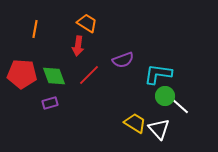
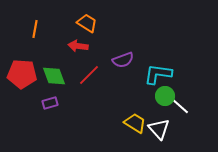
red arrow: rotated 90 degrees clockwise
